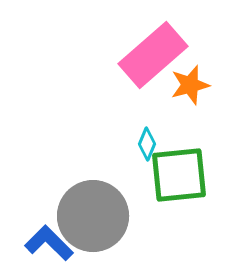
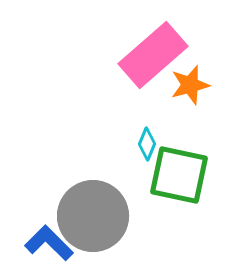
green square: rotated 18 degrees clockwise
